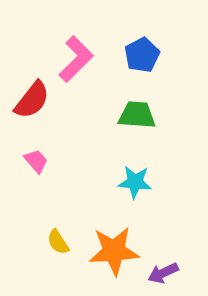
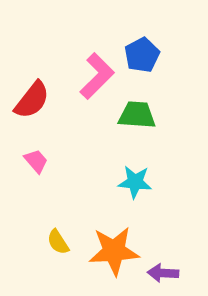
pink L-shape: moved 21 px right, 17 px down
purple arrow: rotated 28 degrees clockwise
